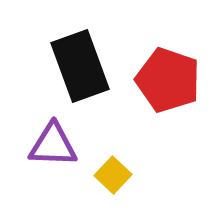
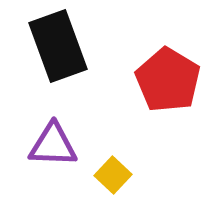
black rectangle: moved 22 px left, 20 px up
red pentagon: rotated 12 degrees clockwise
